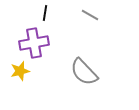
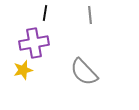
gray line: rotated 54 degrees clockwise
yellow star: moved 3 px right, 1 px up
